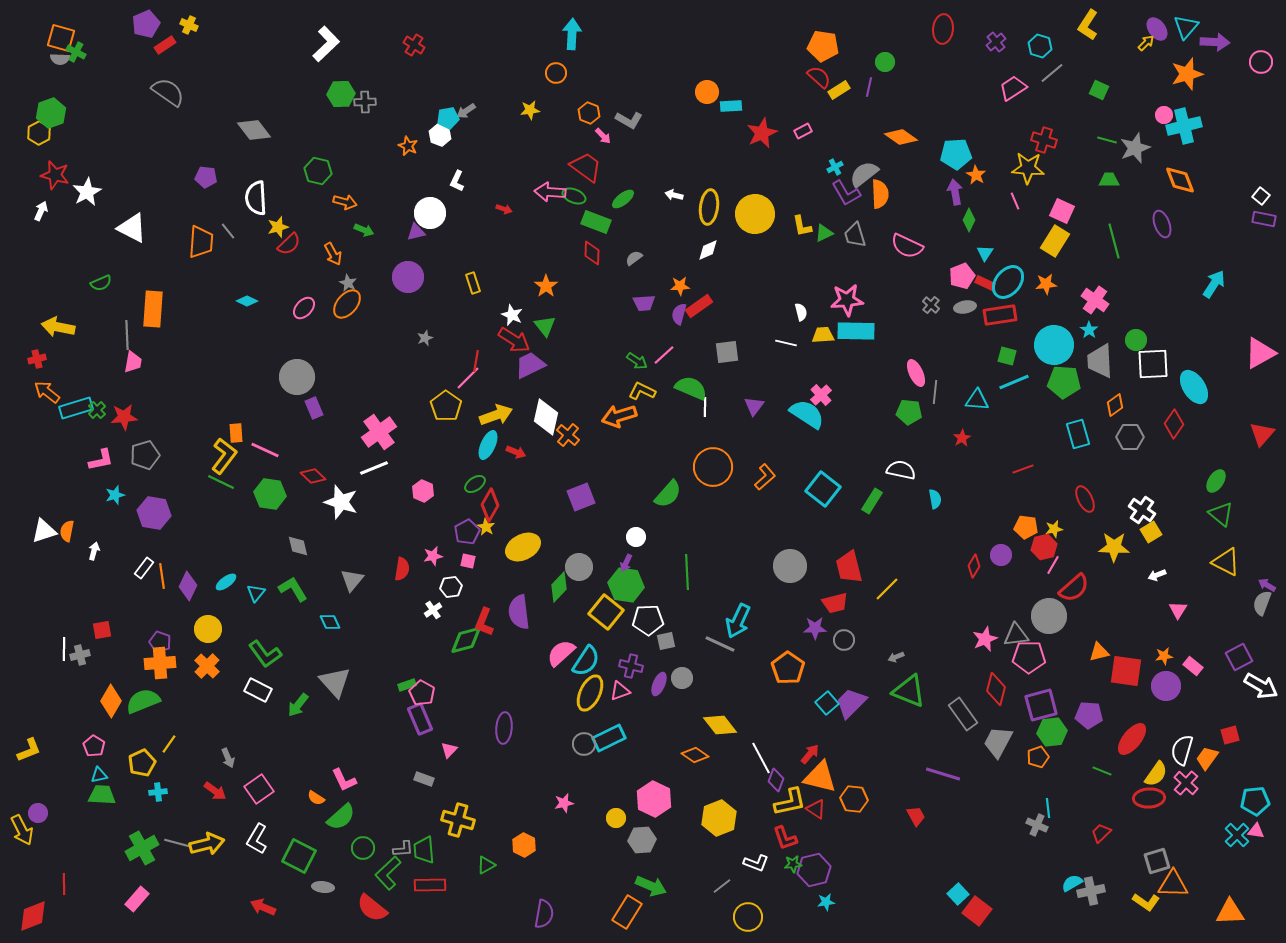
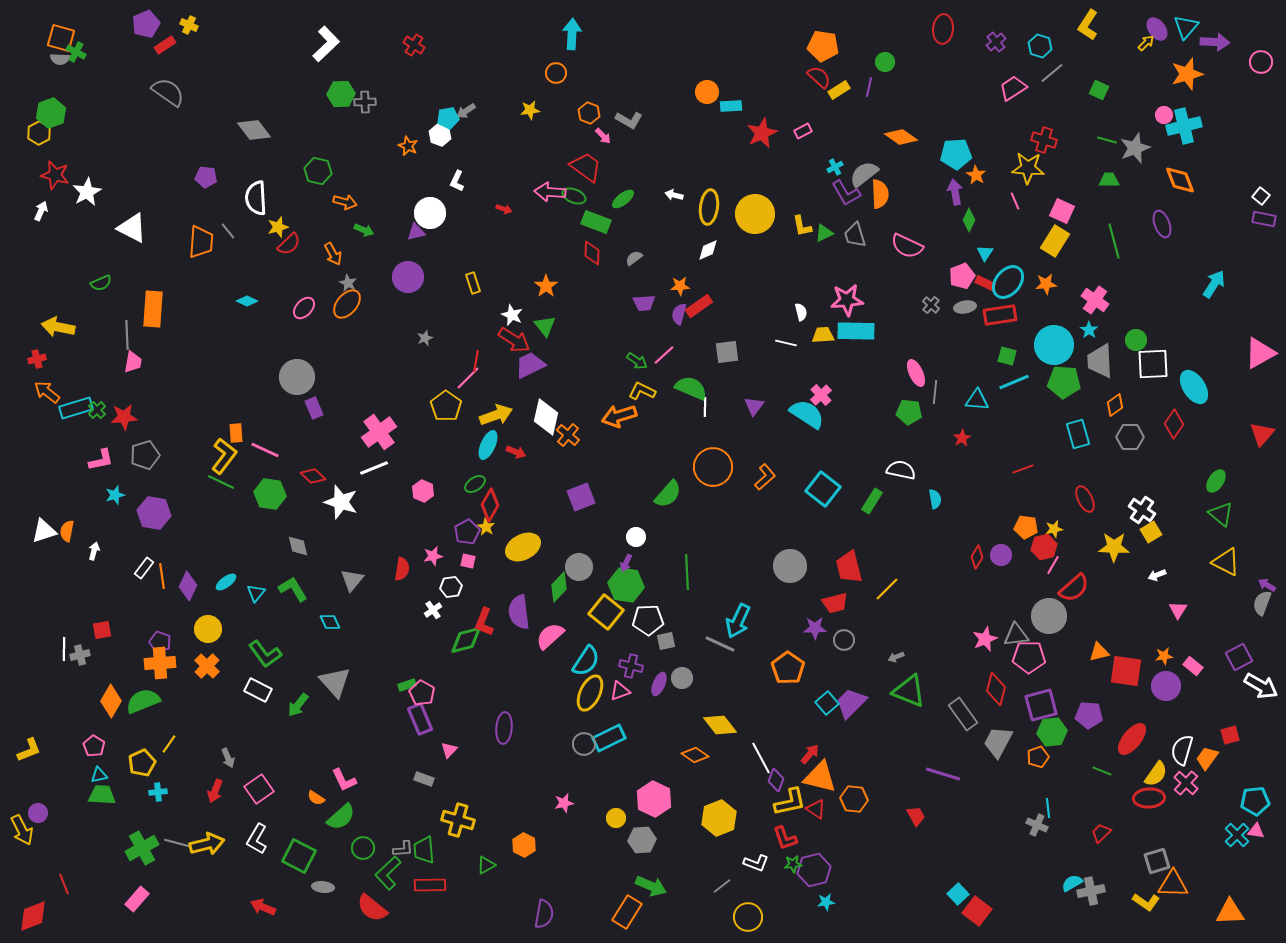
red diamond at (974, 566): moved 3 px right, 9 px up
pink semicircle at (561, 653): moved 11 px left, 17 px up
red arrow at (215, 791): rotated 75 degrees clockwise
red line at (64, 884): rotated 20 degrees counterclockwise
